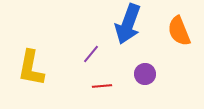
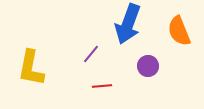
purple circle: moved 3 px right, 8 px up
